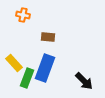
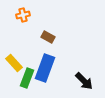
orange cross: rotated 24 degrees counterclockwise
brown rectangle: rotated 24 degrees clockwise
